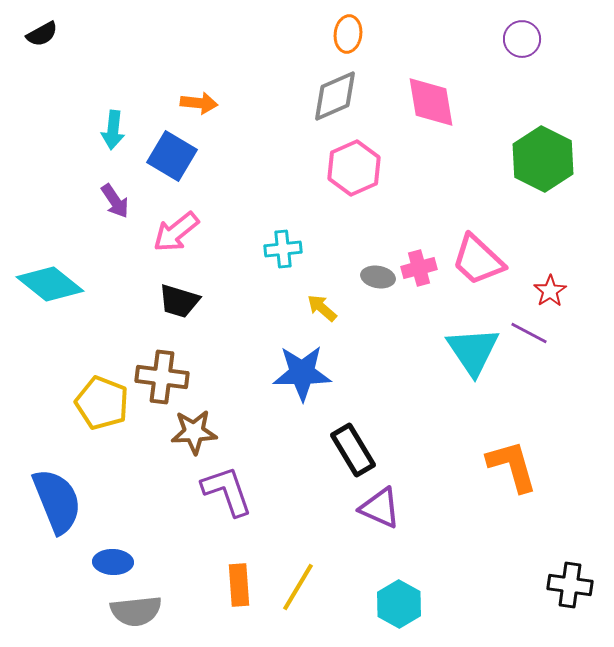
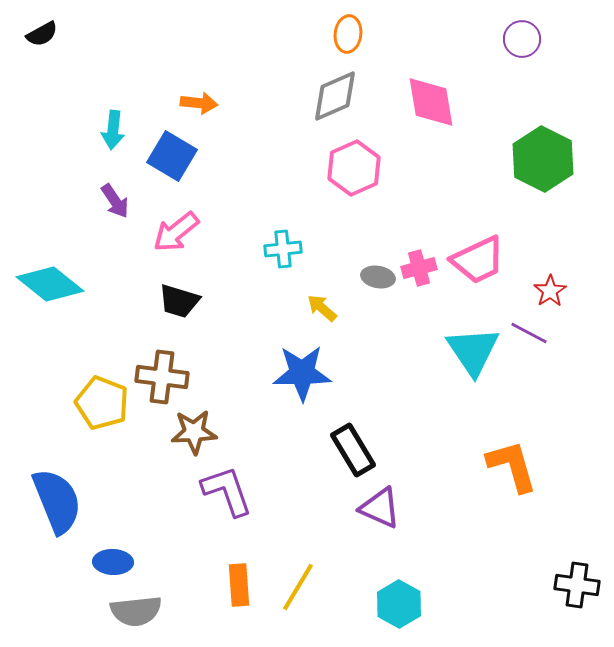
pink trapezoid: rotated 68 degrees counterclockwise
black cross: moved 7 px right
